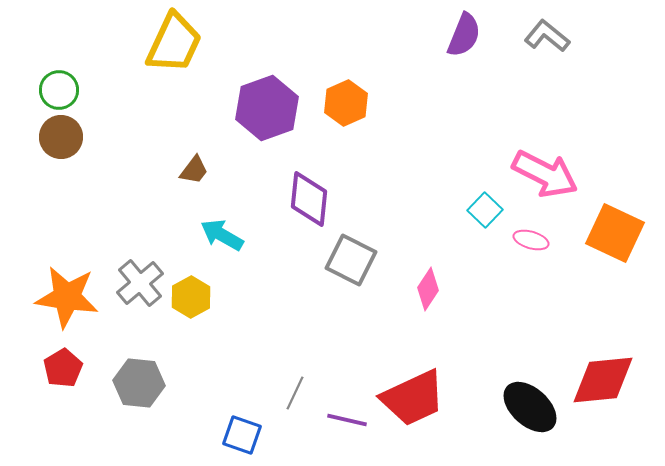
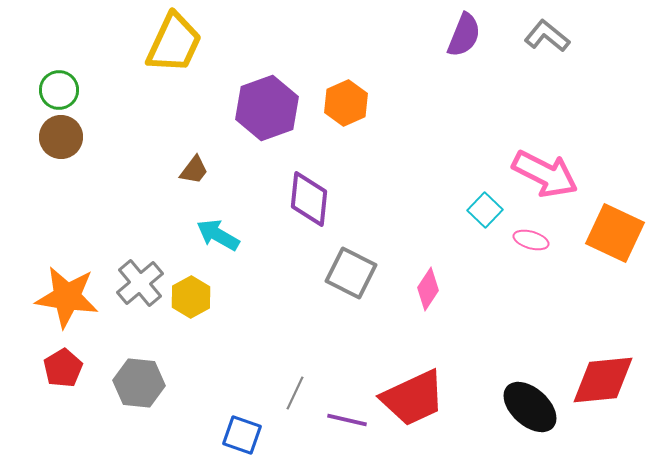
cyan arrow: moved 4 px left
gray square: moved 13 px down
